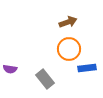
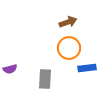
orange circle: moved 1 px up
purple semicircle: rotated 24 degrees counterclockwise
gray rectangle: rotated 42 degrees clockwise
